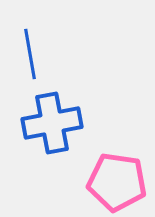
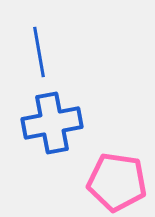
blue line: moved 9 px right, 2 px up
